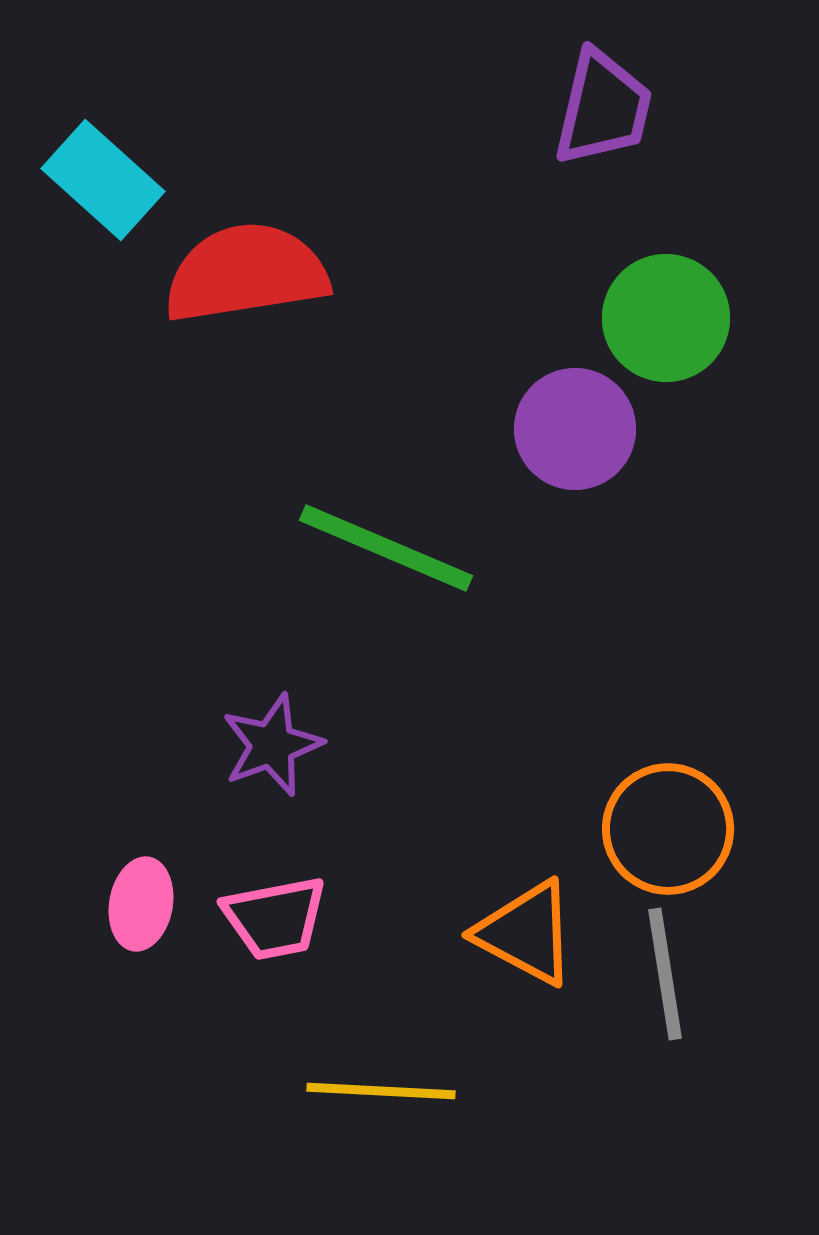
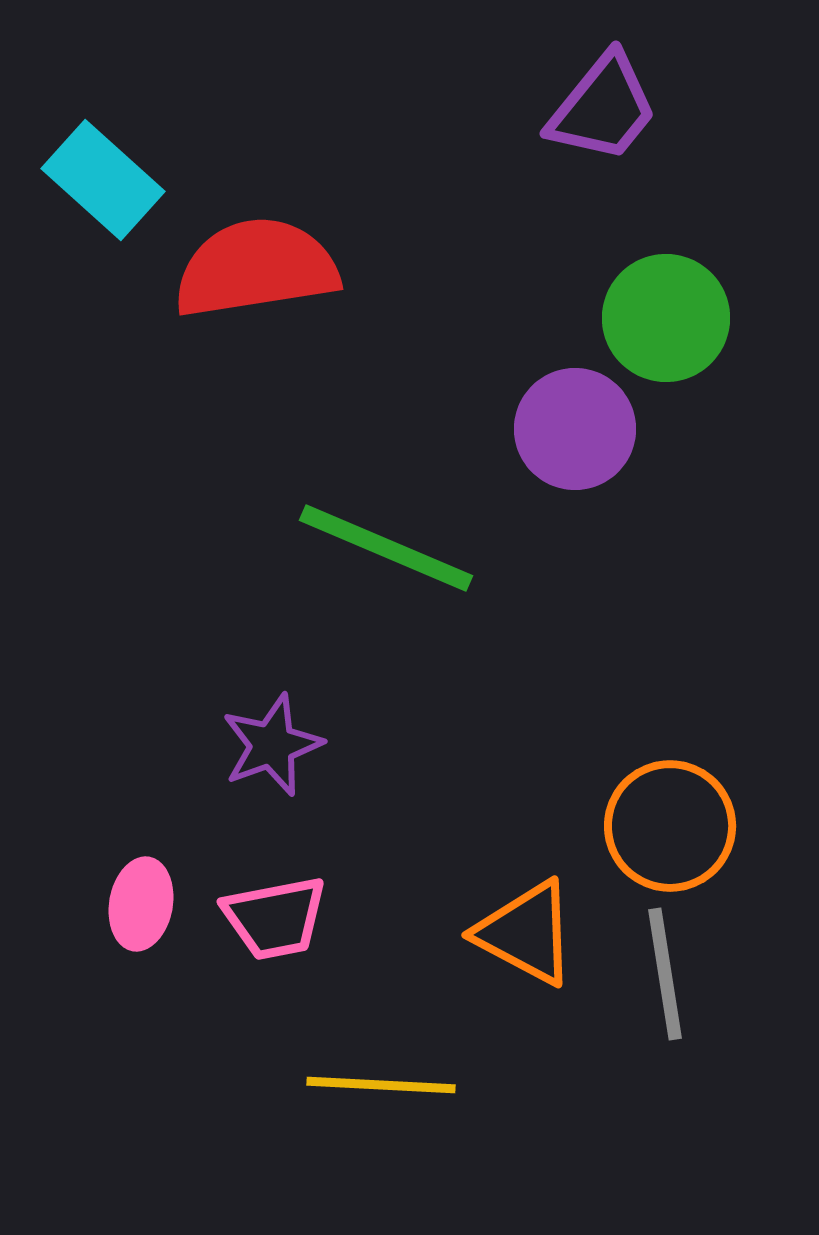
purple trapezoid: rotated 26 degrees clockwise
red semicircle: moved 10 px right, 5 px up
orange circle: moved 2 px right, 3 px up
yellow line: moved 6 px up
